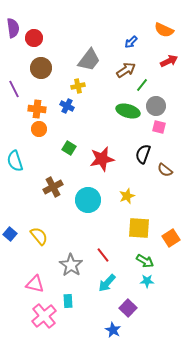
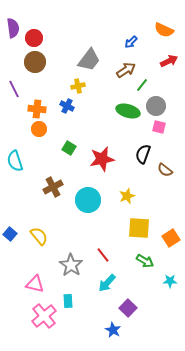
brown circle: moved 6 px left, 6 px up
cyan star: moved 23 px right
